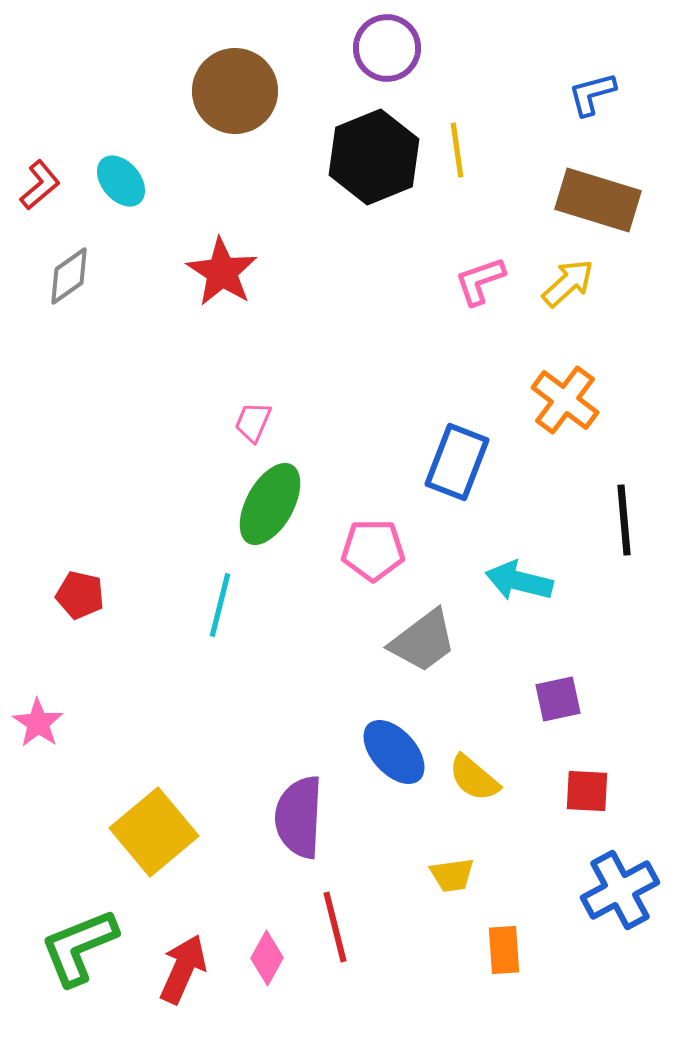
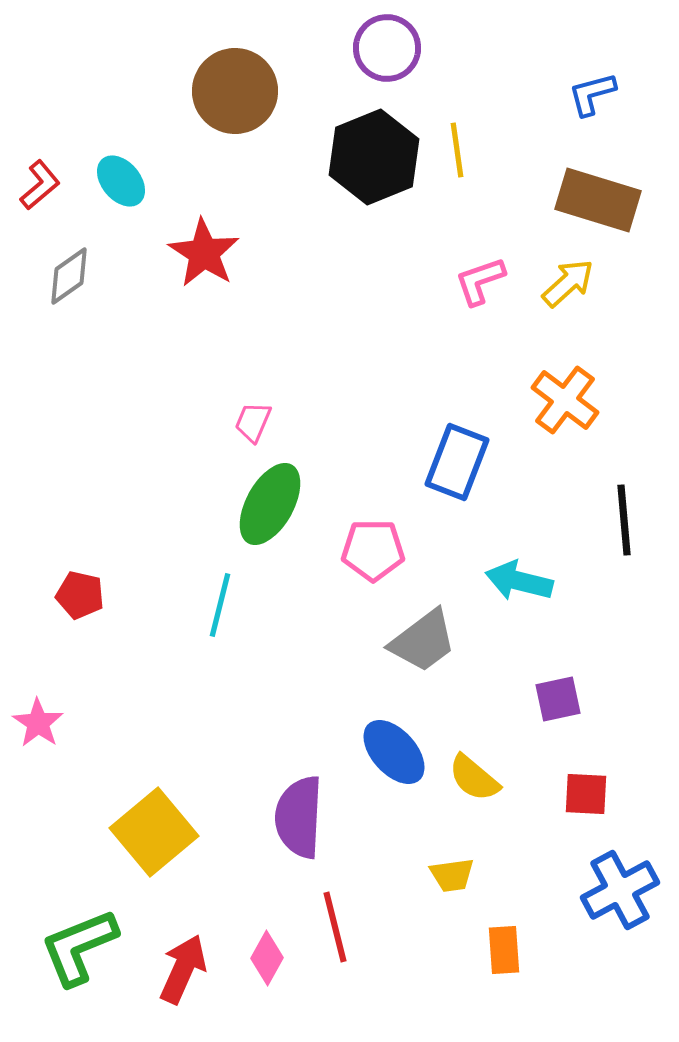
red star: moved 18 px left, 19 px up
red square: moved 1 px left, 3 px down
